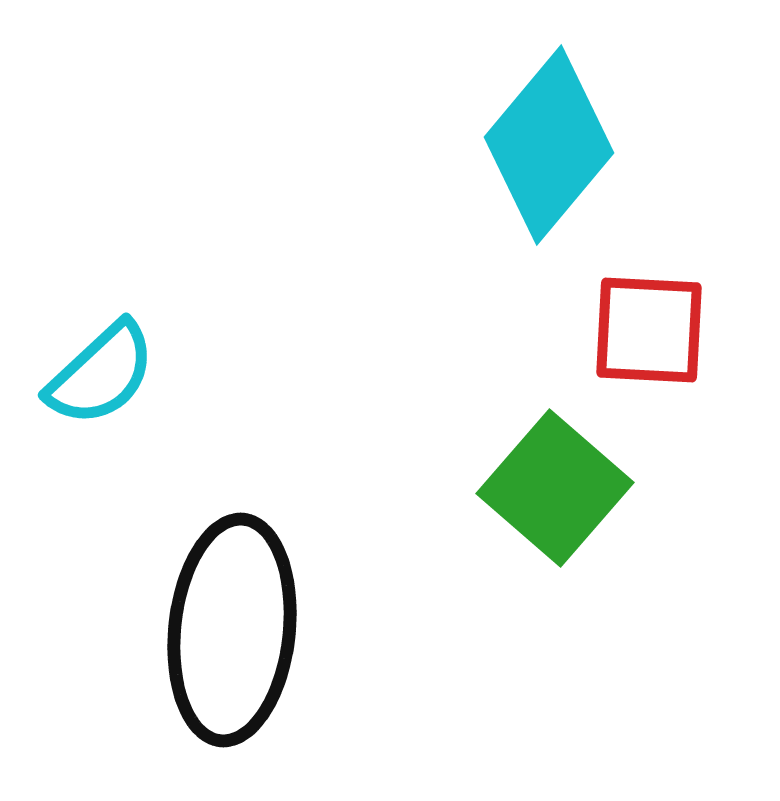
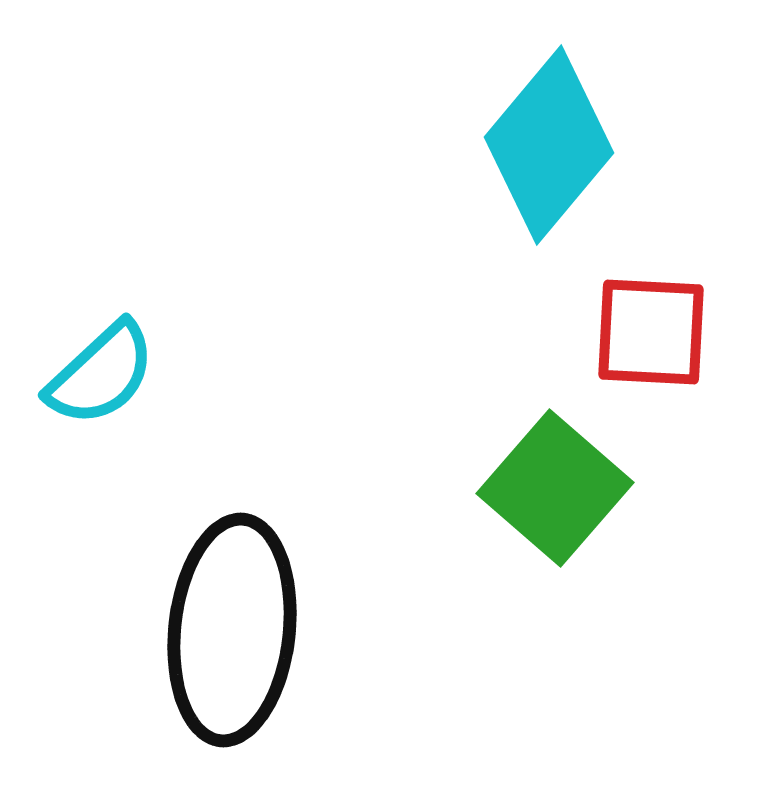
red square: moved 2 px right, 2 px down
